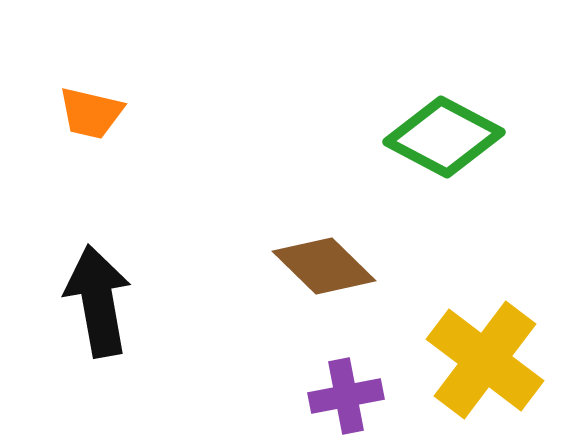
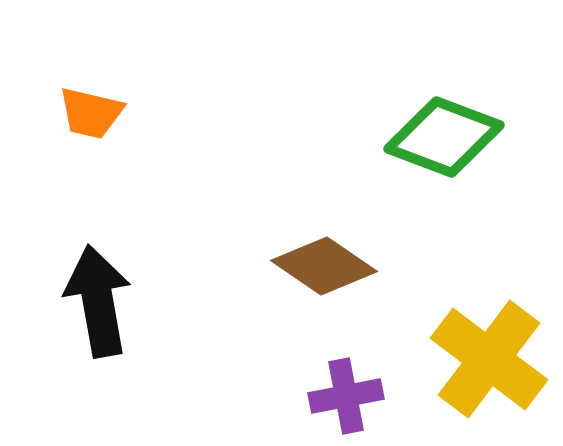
green diamond: rotated 7 degrees counterclockwise
brown diamond: rotated 10 degrees counterclockwise
yellow cross: moved 4 px right, 1 px up
